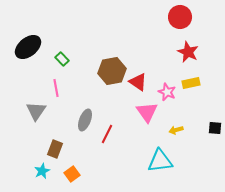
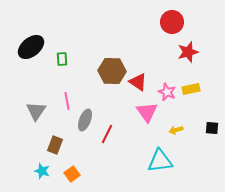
red circle: moved 8 px left, 5 px down
black ellipse: moved 3 px right
red star: rotated 30 degrees clockwise
green rectangle: rotated 40 degrees clockwise
brown hexagon: rotated 12 degrees clockwise
yellow rectangle: moved 6 px down
pink line: moved 11 px right, 13 px down
black square: moved 3 px left
brown rectangle: moved 4 px up
cyan star: rotated 28 degrees counterclockwise
